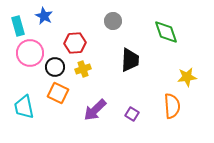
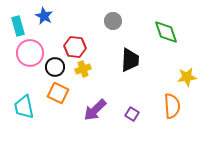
red hexagon: moved 4 px down; rotated 10 degrees clockwise
